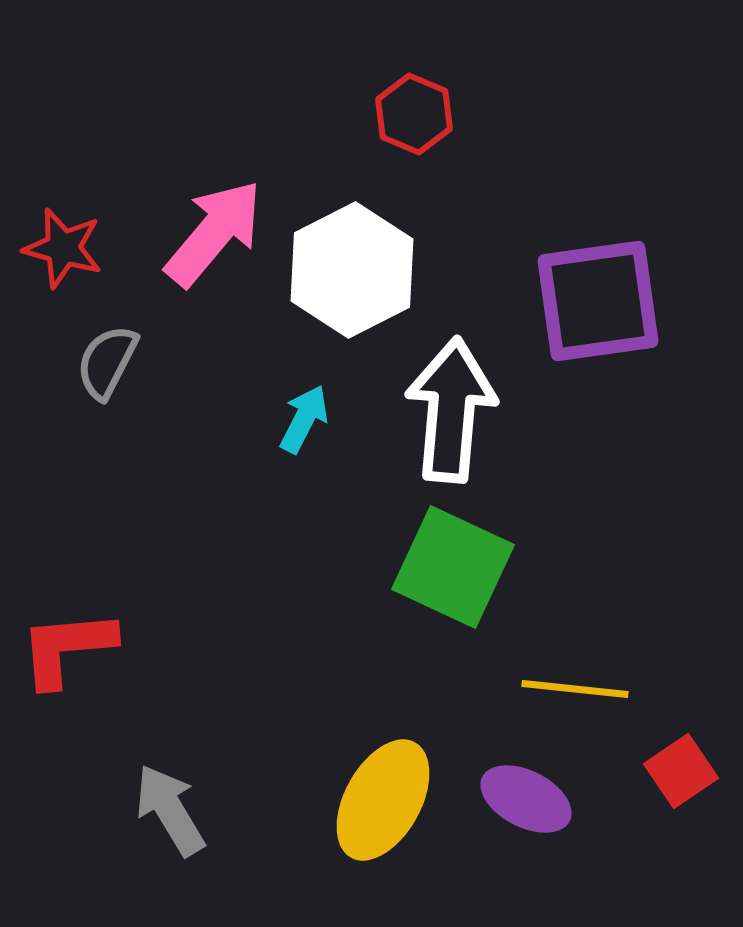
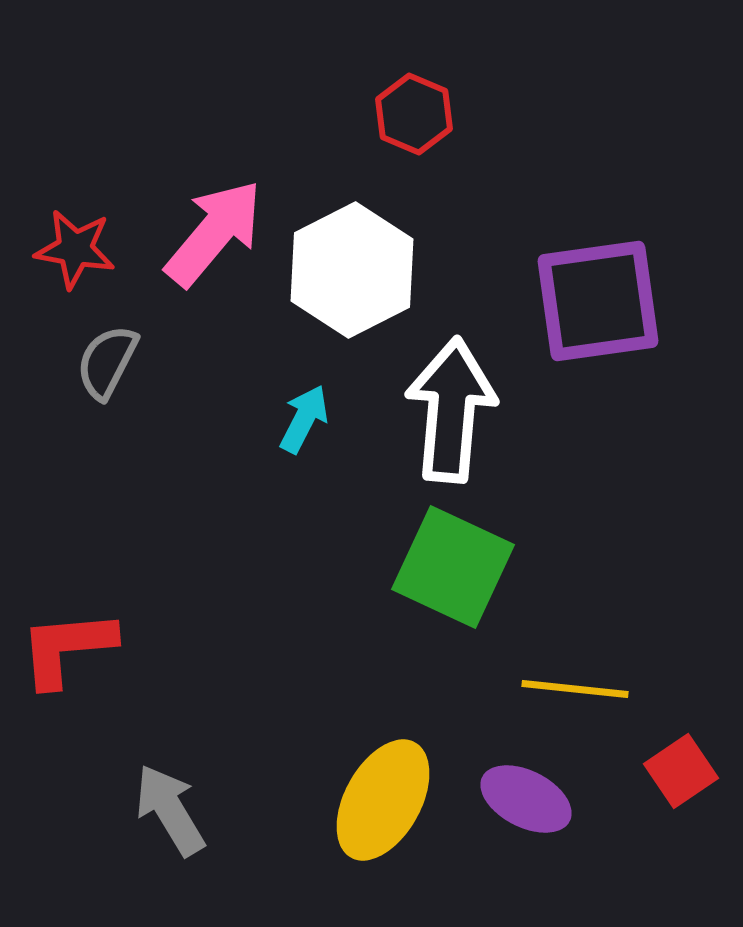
red star: moved 12 px right, 1 px down; rotated 6 degrees counterclockwise
